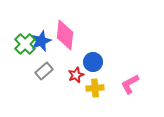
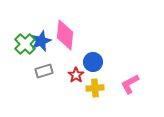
gray rectangle: rotated 24 degrees clockwise
red star: rotated 14 degrees counterclockwise
